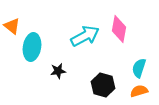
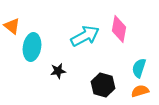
orange semicircle: moved 1 px right
